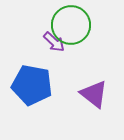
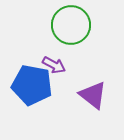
purple arrow: moved 23 px down; rotated 15 degrees counterclockwise
purple triangle: moved 1 px left, 1 px down
